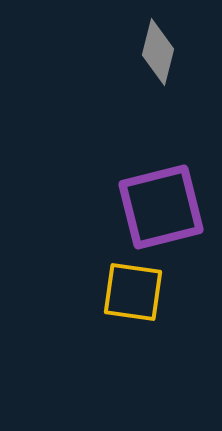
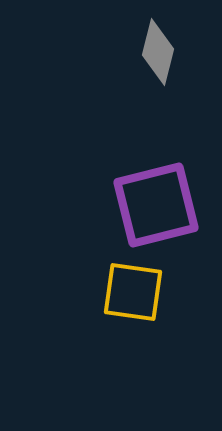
purple square: moved 5 px left, 2 px up
